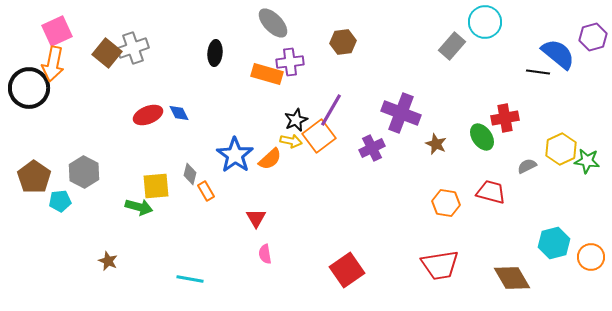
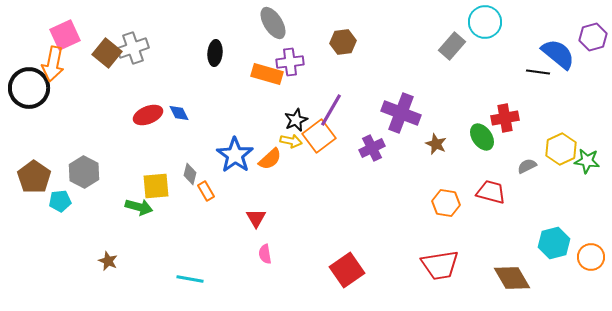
gray ellipse at (273, 23): rotated 12 degrees clockwise
pink square at (57, 31): moved 8 px right, 4 px down
